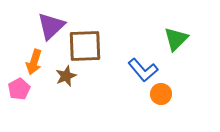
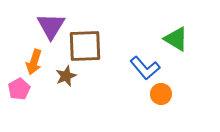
purple triangle: rotated 16 degrees counterclockwise
green triangle: rotated 44 degrees counterclockwise
blue L-shape: moved 2 px right, 2 px up
